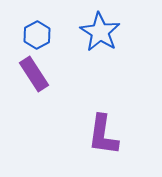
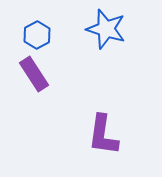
blue star: moved 6 px right, 3 px up; rotated 15 degrees counterclockwise
